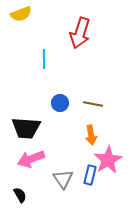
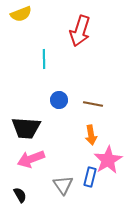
red arrow: moved 2 px up
blue circle: moved 1 px left, 3 px up
blue rectangle: moved 2 px down
gray triangle: moved 6 px down
